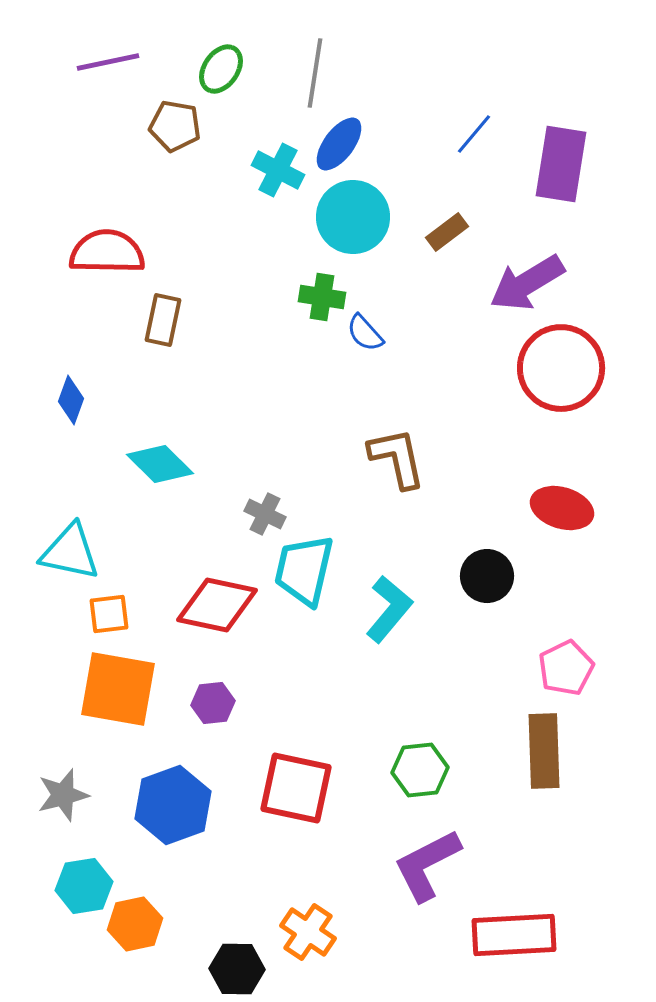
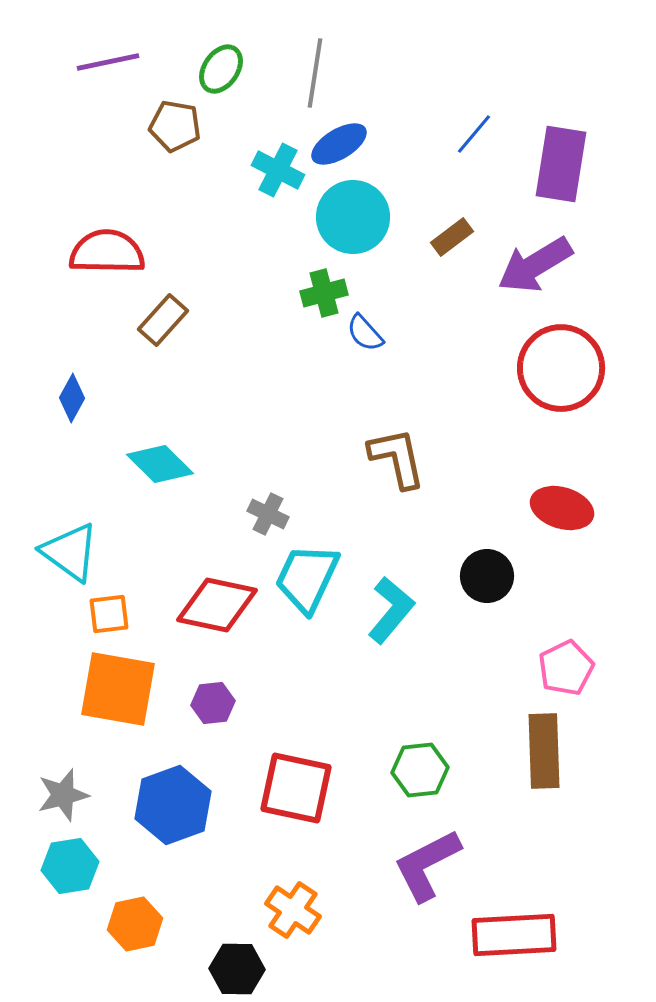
blue ellipse at (339, 144): rotated 22 degrees clockwise
brown rectangle at (447, 232): moved 5 px right, 5 px down
purple arrow at (527, 283): moved 8 px right, 18 px up
green cross at (322, 297): moved 2 px right, 4 px up; rotated 24 degrees counterclockwise
brown rectangle at (163, 320): rotated 30 degrees clockwise
blue diamond at (71, 400): moved 1 px right, 2 px up; rotated 9 degrees clockwise
gray cross at (265, 514): moved 3 px right
cyan triangle at (70, 552): rotated 24 degrees clockwise
cyan trapezoid at (304, 570): moved 3 px right, 8 px down; rotated 12 degrees clockwise
cyan L-shape at (389, 609): moved 2 px right, 1 px down
cyan hexagon at (84, 886): moved 14 px left, 20 px up
orange cross at (308, 932): moved 15 px left, 22 px up
